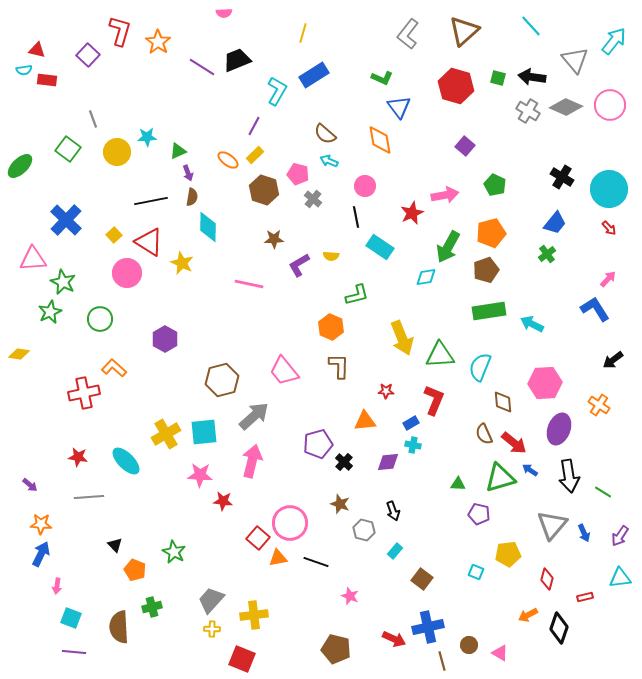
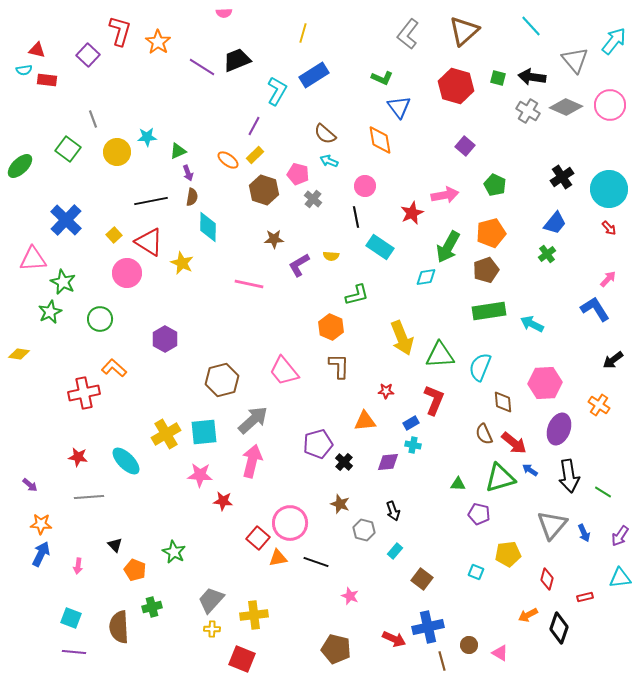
black cross at (562, 177): rotated 25 degrees clockwise
gray arrow at (254, 416): moved 1 px left, 4 px down
pink arrow at (57, 586): moved 21 px right, 20 px up
